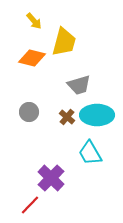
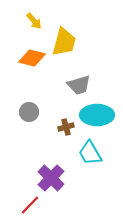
brown cross: moved 1 px left, 10 px down; rotated 35 degrees clockwise
